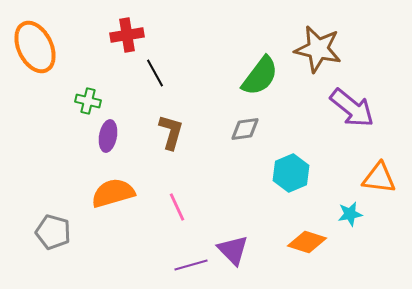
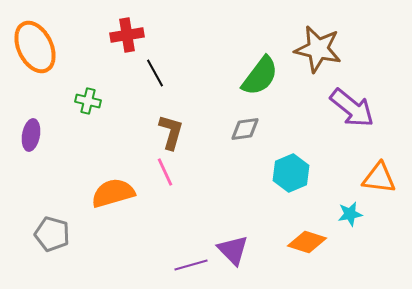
purple ellipse: moved 77 px left, 1 px up
pink line: moved 12 px left, 35 px up
gray pentagon: moved 1 px left, 2 px down
